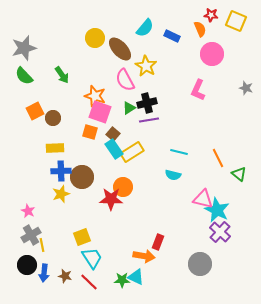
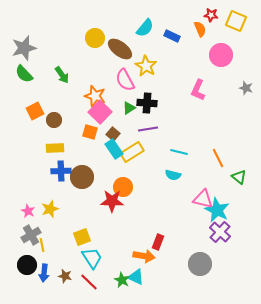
brown ellipse at (120, 49): rotated 10 degrees counterclockwise
pink circle at (212, 54): moved 9 px right, 1 px down
green semicircle at (24, 76): moved 2 px up
black cross at (147, 103): rotated 18 degrees clockwise
pink square at (100, 112): rotated 25 degrees clockwise
brown circle at (53, 118): moved 1 px right, 2 px down
purple line at (149, 120): moved 1 px left, 9 px down
green triangle at (239, 174): moved 3 px down
yellow star at (61, 194): moved 11 px left, 15 px down
red star at (111, 199): moved 1 px right, 2 px down
green star at (122, 280): rotated 28 degrees clockwise
